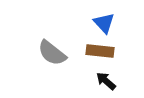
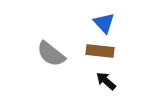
gray semicircle: moved 1 px left, 1 px down
